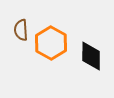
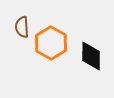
brown semicircle: moved 1 px right, 3 px up
